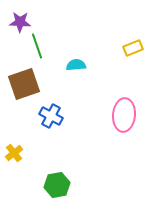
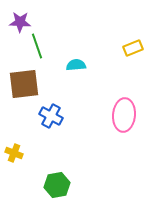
brown square: rotated 12 degrees clockwise
yellow cross: rotated 30 degrees counterclockwise
